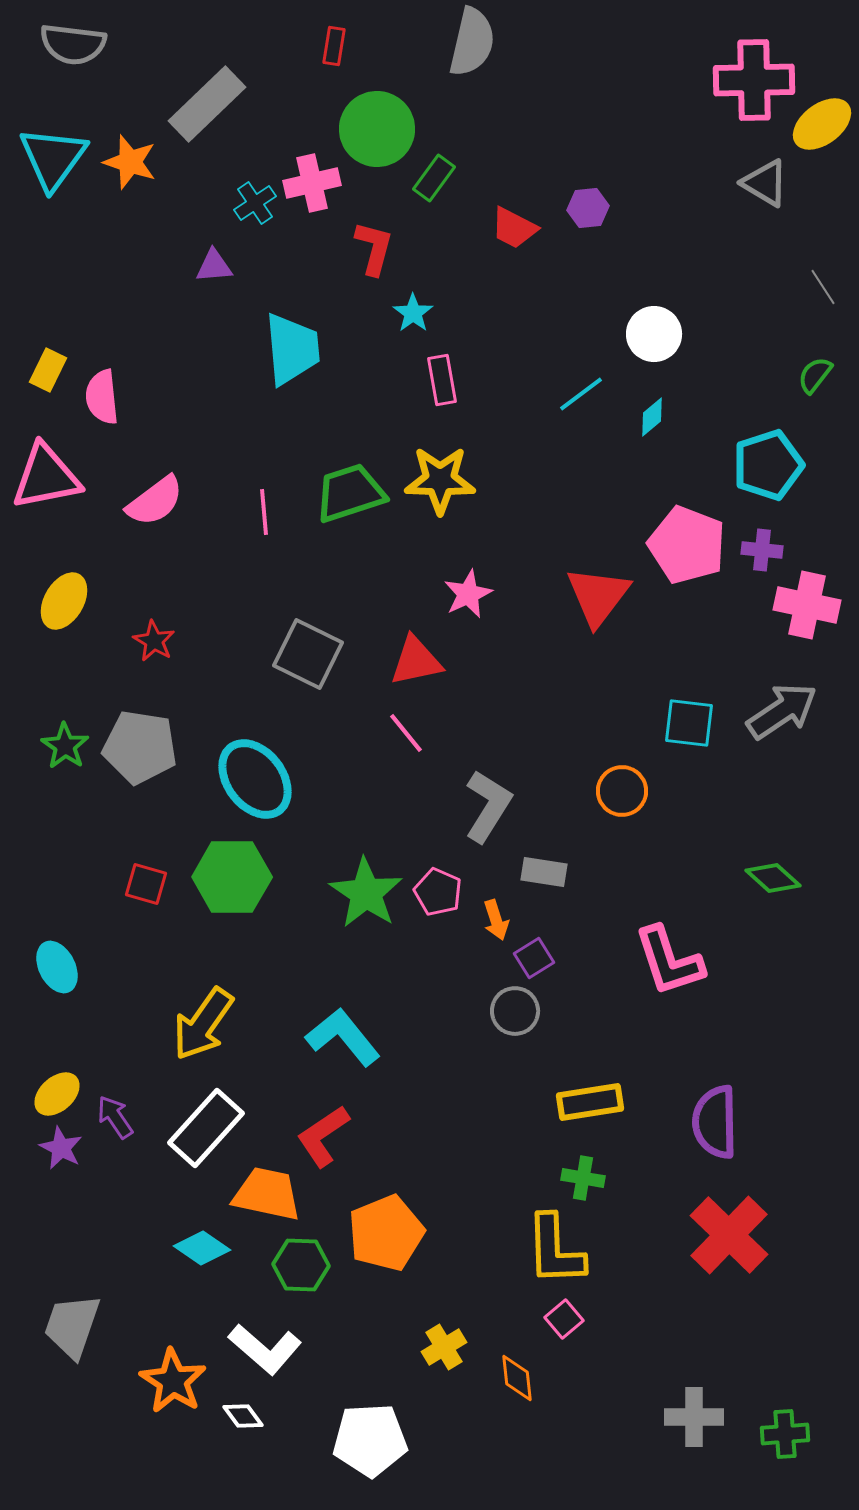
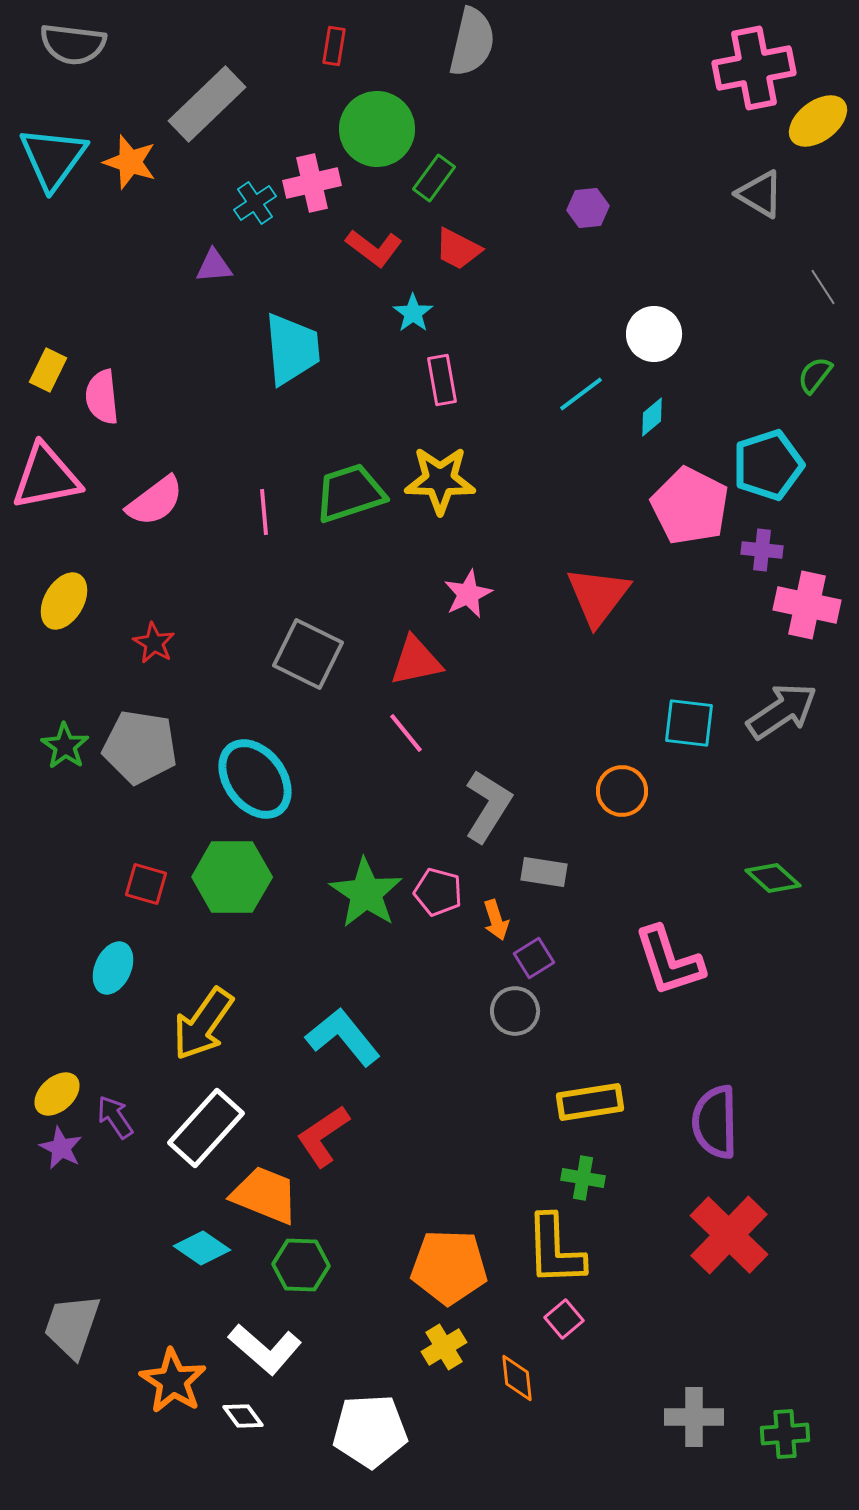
pink cross at (754, 80): moved 12 px up; rotated 10 degrees counterclockwise
yellow ellipse at (822, 124): moved 4 px left, 3 px up
gray triangle at (765, 183): moved 5 px left, 11 px down
red trapezoid at (514, 228): moved 56 px left, 21 px down
red L-shape at (374, 248): rotated 112 degrees clockwise
pink pentagon at (687, 545): moved 3 px right, 39 px up; rotated 6 degrees clockwise
red star at (154, 641): moved 2 px down
pink pentagon at (438, 892): rotated 9 degrees counterclockwise
cyan ellipse at (57, 967): moved 56 px right, 1 px down; rotated 51 degrees clockwise
orange trapezoid at (267, 1194): moved 2 px left, 1 px down; rotated 10 degrees clockwise
orange pentagon at (386, 1233): moved 63 px right, 34 px down; rotated 24 degrees clockwise
white pentagon at (370, 1440): moved 9 px up
